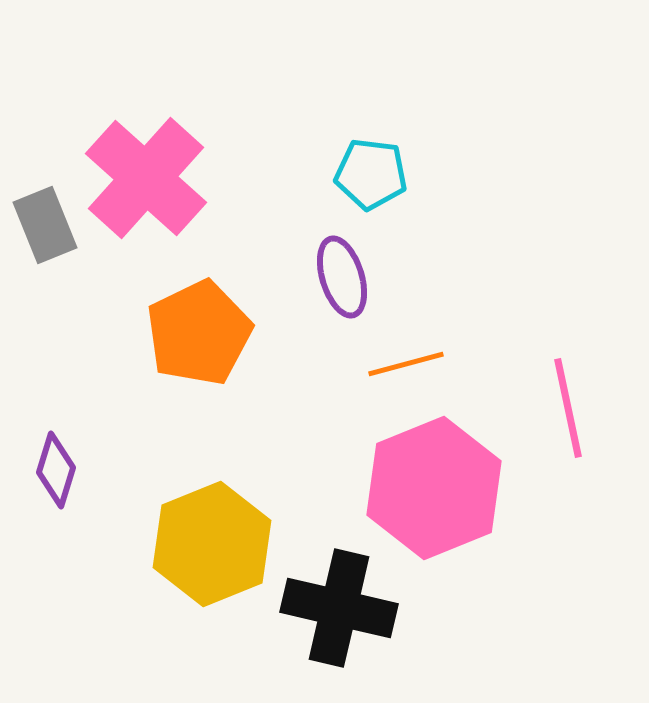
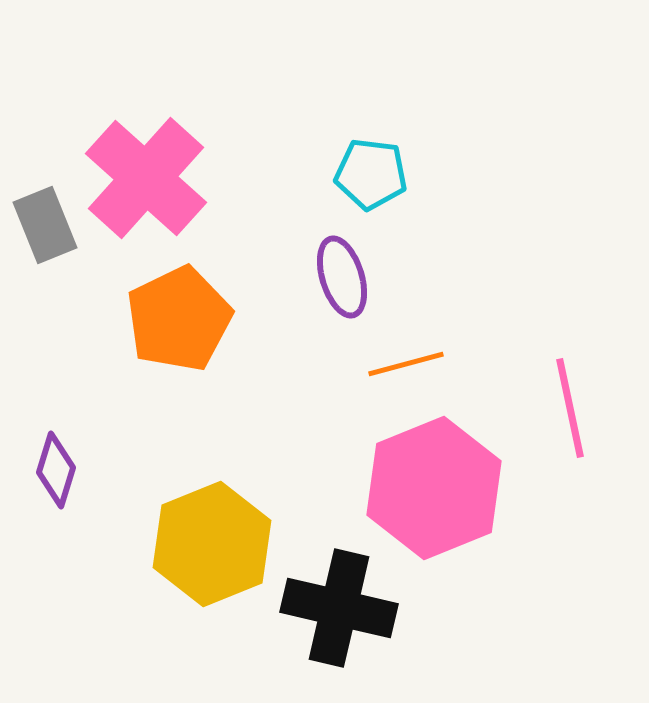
orange pentagon: moved 20 px left, 14 px up
pink line: moved 2 px right
